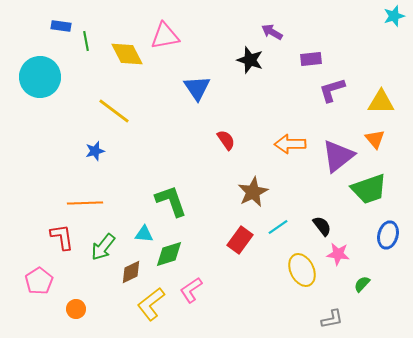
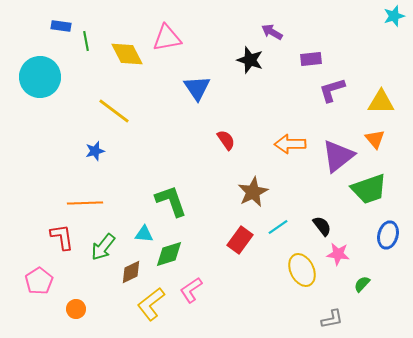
pink triangle: moved 2 px right, 2 px down
